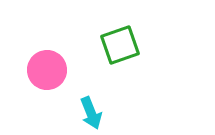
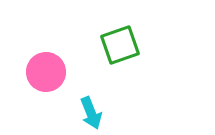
pink circle: moved 1 px left, 2 px down
